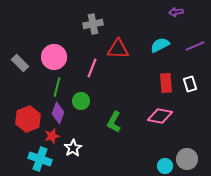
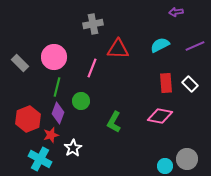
white rectangle: rotated 28 degrees counterclockwise
red star: moved 1 px left, 1 px up
cyan cross: rotated 10 degrees clockwise
